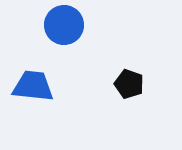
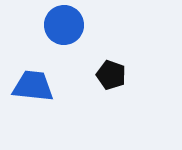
black pentagon: moved 18 px left, 9 px up
